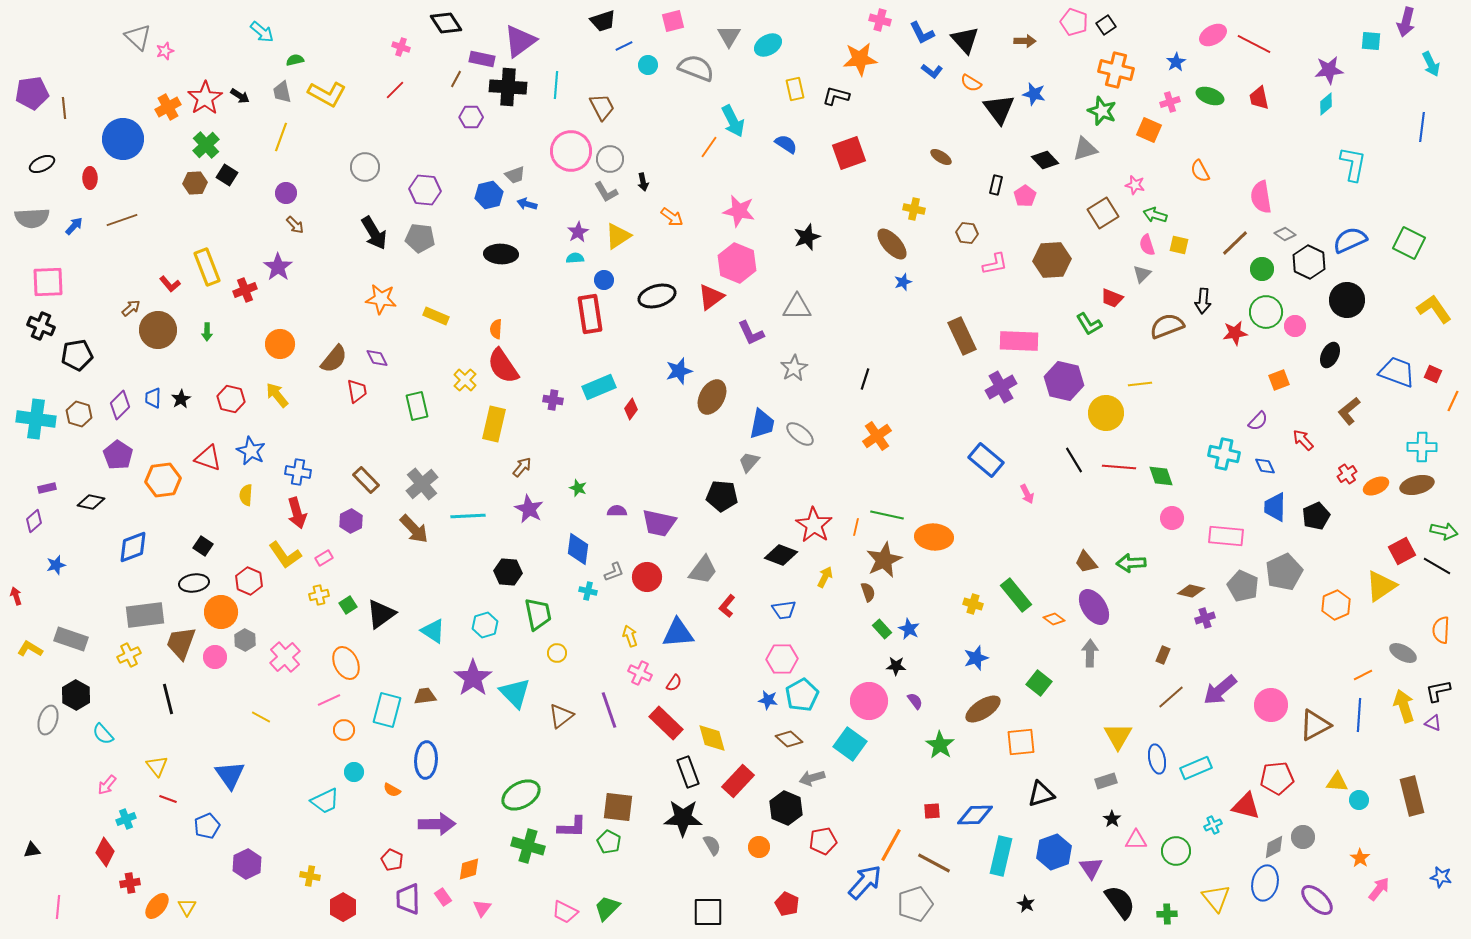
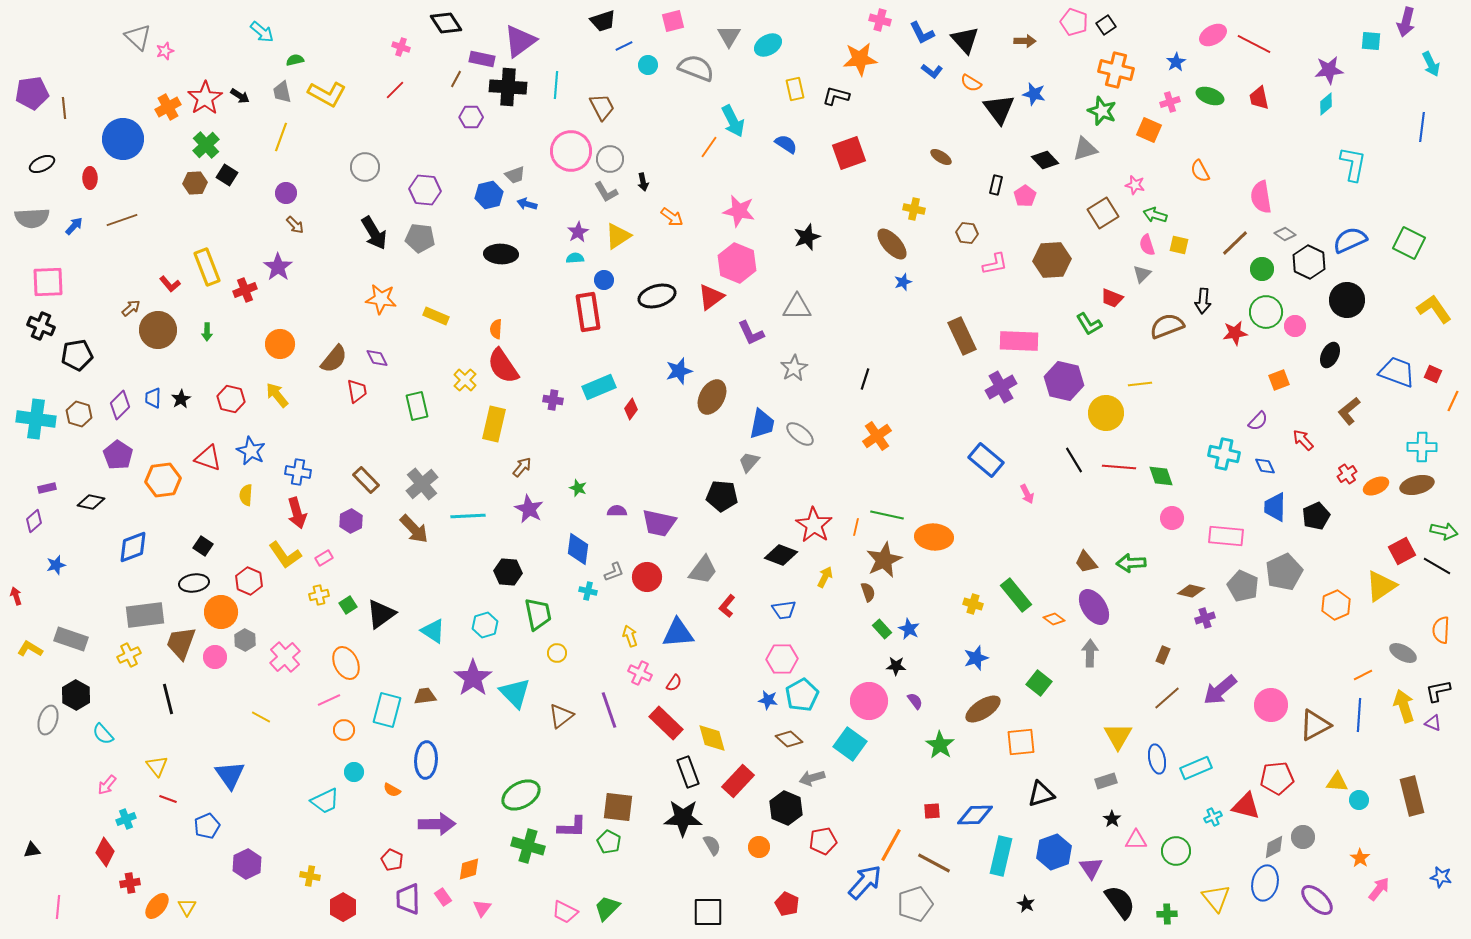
red rectangle at (590, 314): moved 2 px left, 2 px up
brown line at (1171, 697): moved 4 px left, 1 px down
cyan cross at (1213, 825): moved 8 px up
